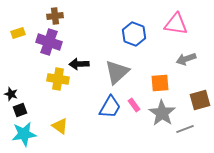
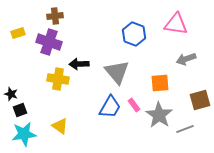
gray triangle: rotated 28 degrees counterclockwise
gray star: moved 3 px left, 2 px down
